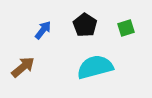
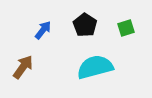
brown arrow: rotated 15 degrees counterclockwise
